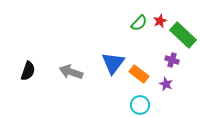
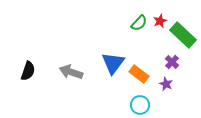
purple cross: moved 2 px down; rotated 24 degrees clockwise
